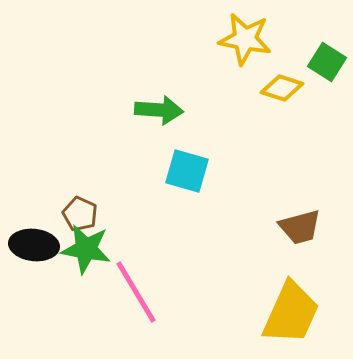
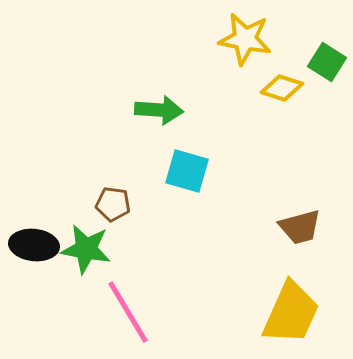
brown pentagon: moved 33 px right, 10 px up; rotated 16 degrees counterclockwise
pink line: moved 8 px left, 20 px down
